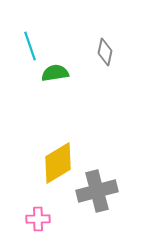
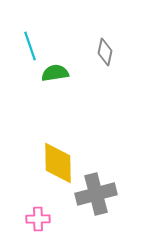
yellow diamond: rotated 60 degrees counterclockwise
gray cross: moved 1 px left, 3 px down
